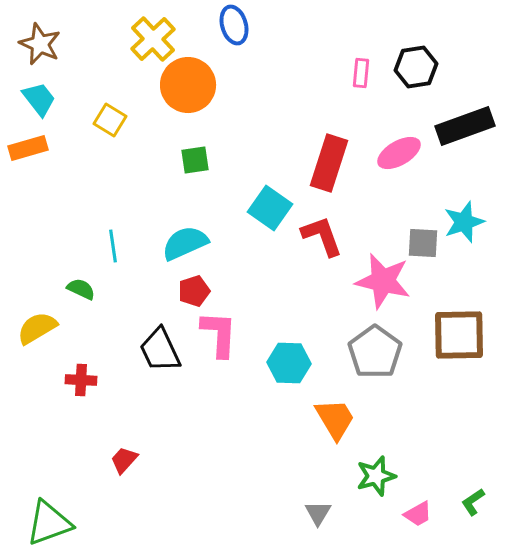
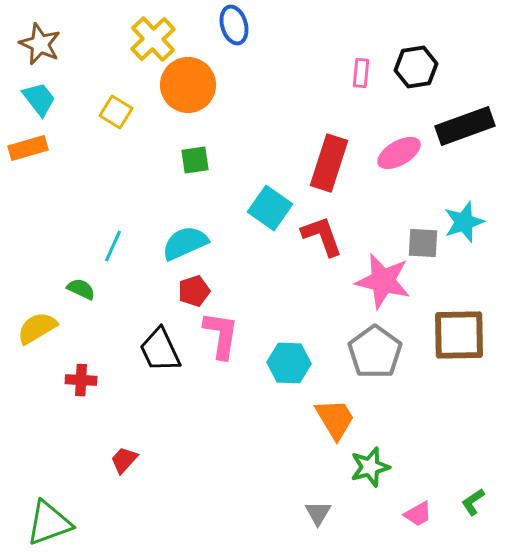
yellow square: moved 6 px right, 8 px up
cyan line: rotated 32 degrees clockwise
pink L-shape: moved 2 px right, 1 px down; rotated 6 degrees clockwise
green star: moved 6 px left, 9 px up
